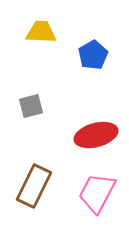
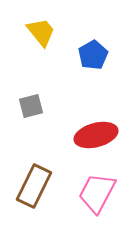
yellow trapezoid: rotated 48 degrees clockwise
